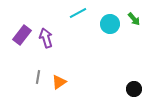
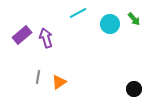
purple rectangle: rotated 12 degrees clockwise
